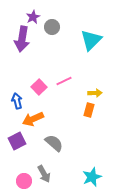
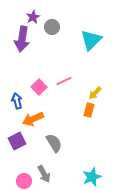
yellow arrow: rotated 136 degrees clockwise
gray semicircle: rotated 18 degrees clockwise
